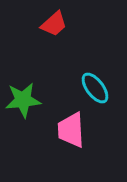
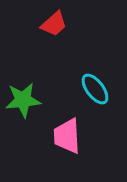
cyan ellipse: moved 1 px down
pink trapezoid: moved 4 px left, 6 px down
